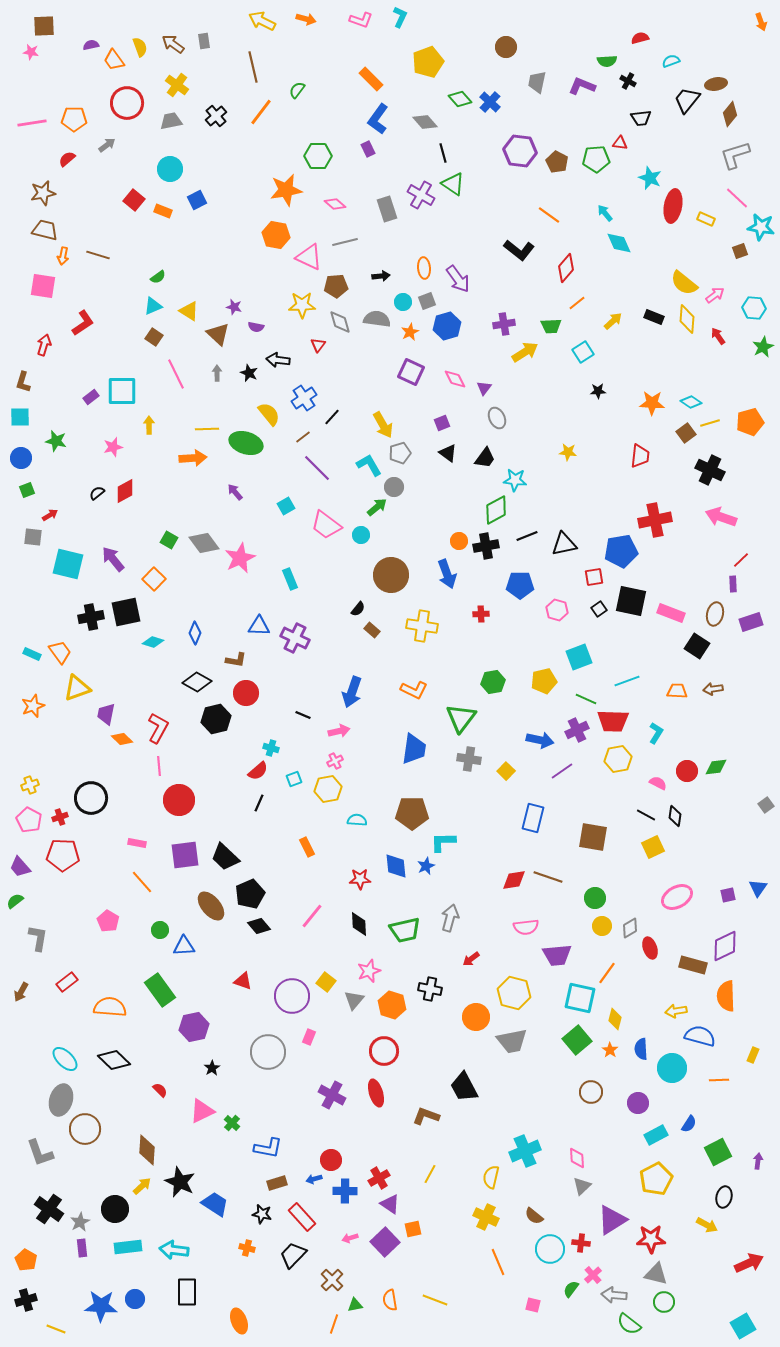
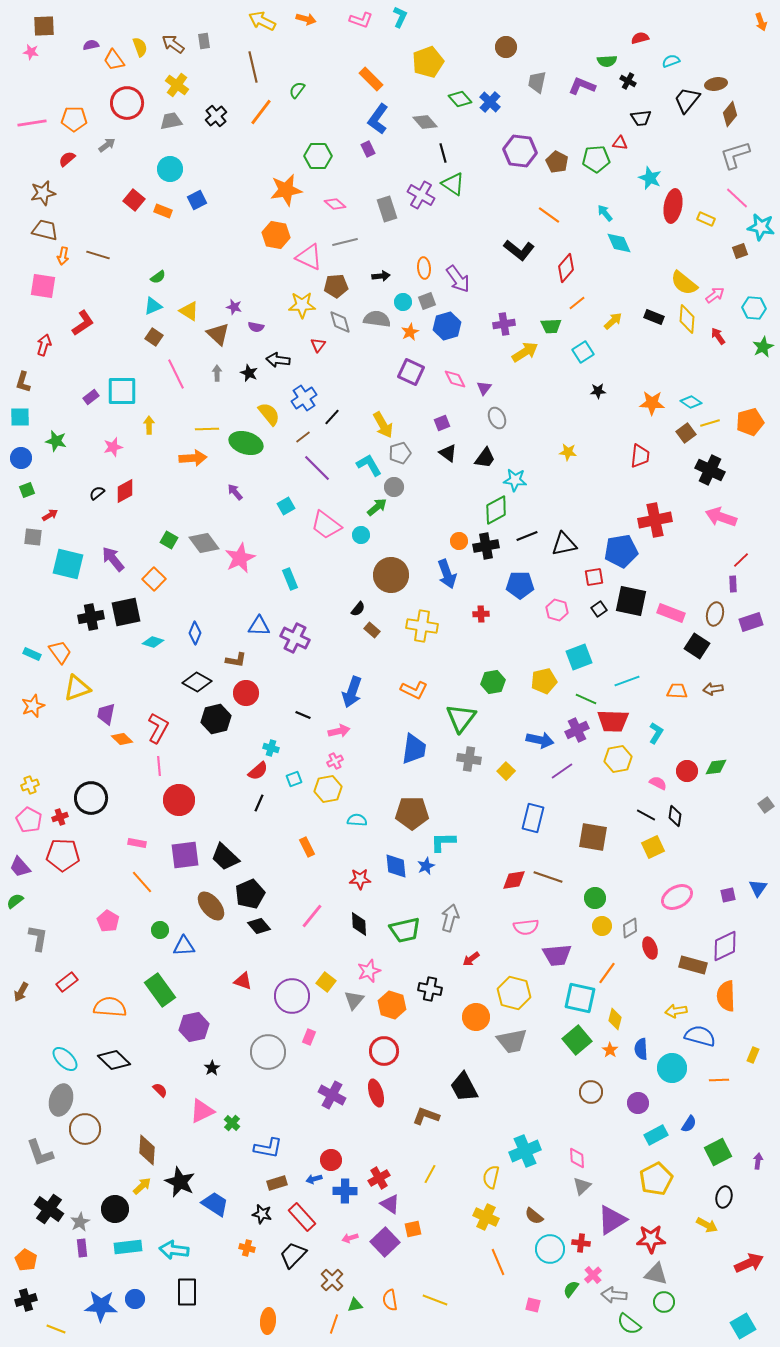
orange ellipse at (239, 1321): moved 29 px right; rotated 25 degrees clockwise
